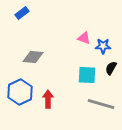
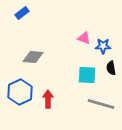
black semicircle: rotated 40 degrees counterclockwise
